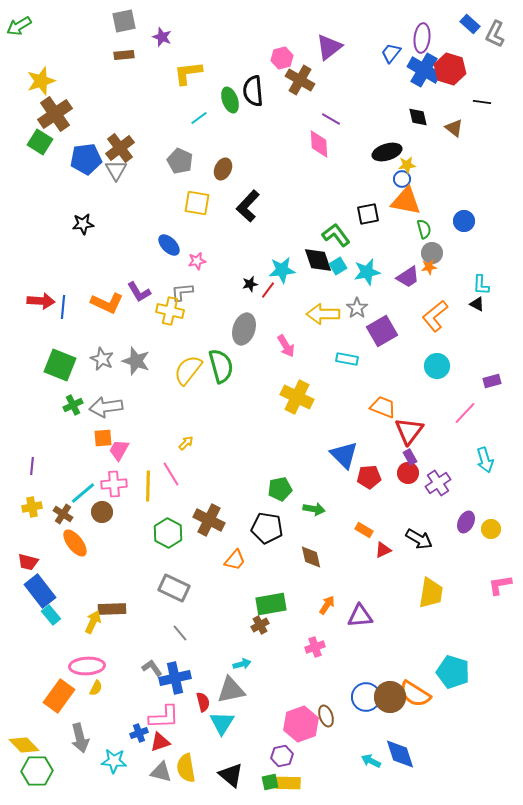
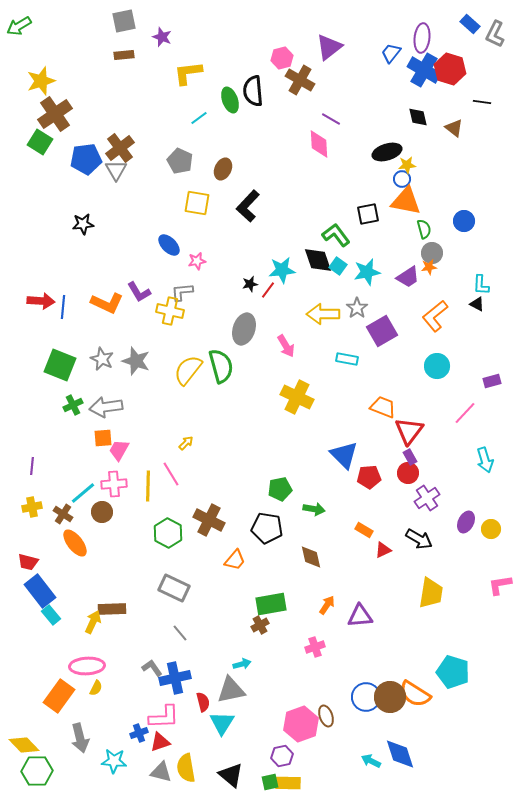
cyan square at (338, 266): rotated 24 degrees counterclockwise
purple cross at (438, 483): moved 11 px left, 15 px down
